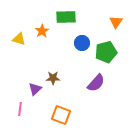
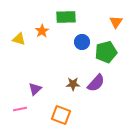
blue circle: moved 1 px up
brown star: moved 20 px right, 6 px down
pink line: rotated 72 degrees clockwise
